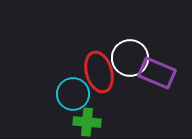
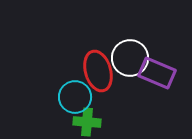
red ellipse: moved 1 px left, 1 px up
cyan circle: moved 2 px right, 3 px down
